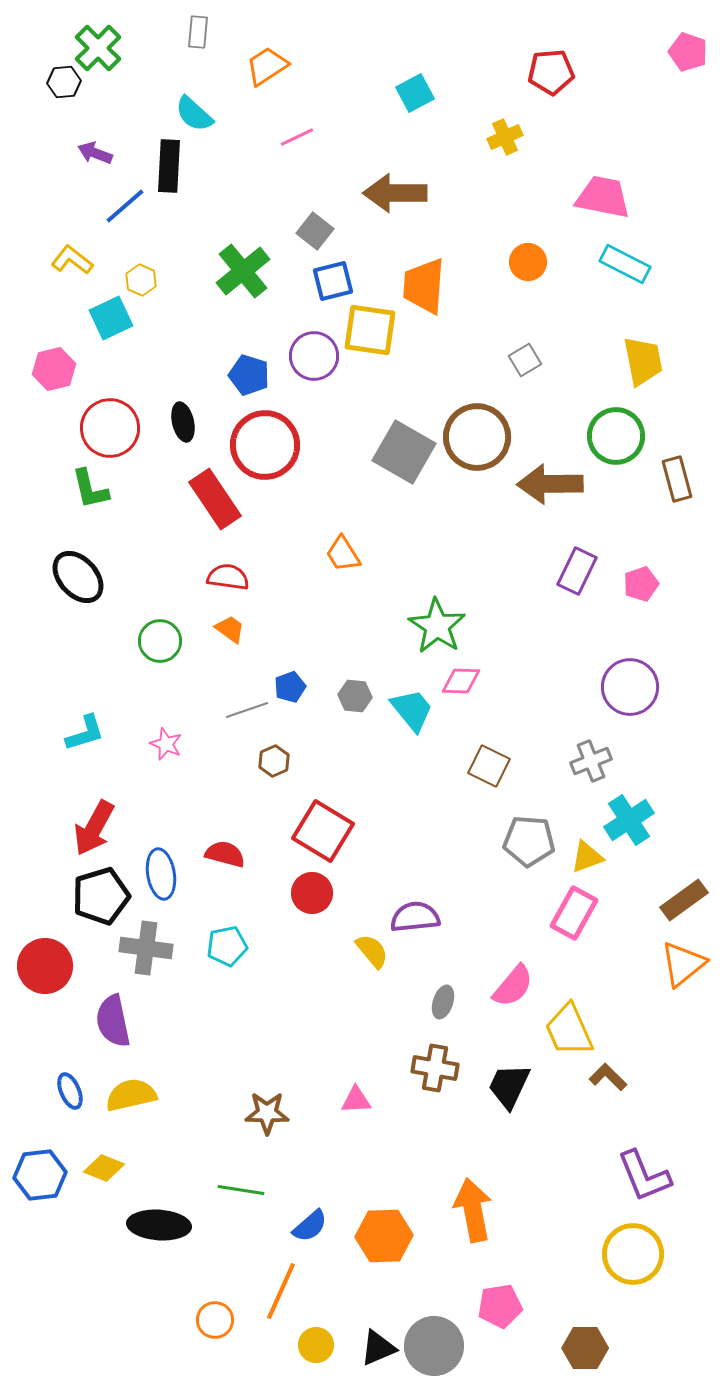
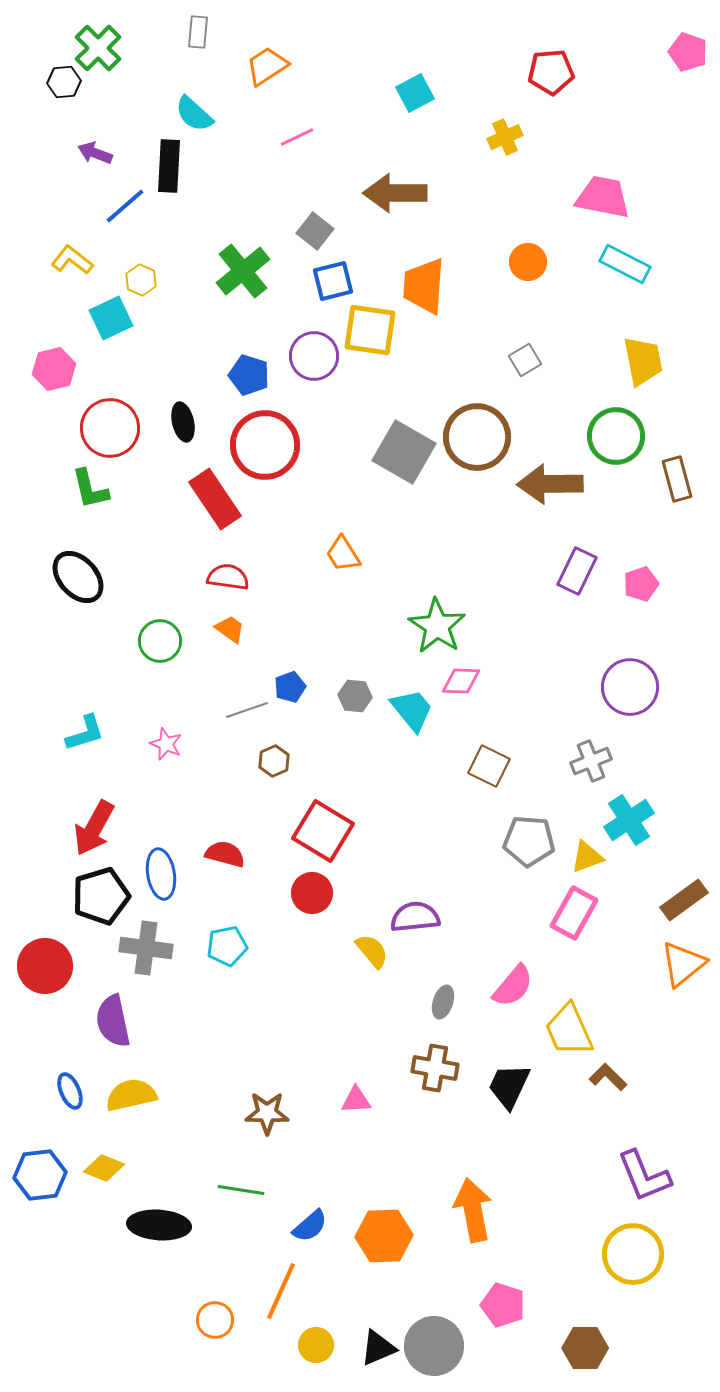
pink pentagon at (500, 1306): moved 3 px right, 1 px up; rotated 27 degrees clockwise
